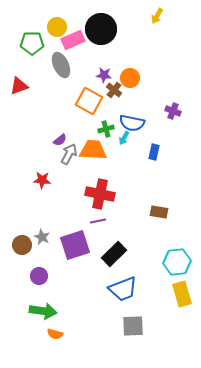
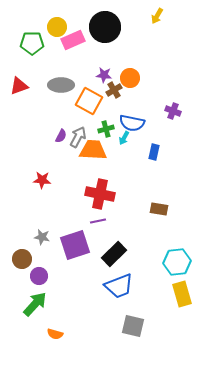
black circle: moved 4 px right, 2 px up
gray ellipse: moved 20 px down; rotated 65 degrees counterclockwise
brown cross: rotated 21 degrees clockwise
purple semicircle: moved 1 px right, 4 px up; rotated 24 degrees counterclockwise
gray arrow: moved 9 px right, 17 px up
brown rectangle: moved 3 px up
gray star: rotated 14 degrees counterclockwise
brown circle: moved 14 px down
blue trapezoid: moved 4 px left, 3 px up
green arrow: moved 8 px left, 7 px up; rotated 56 degrees counterclockwise
gray square: rotated 15 degrees clockwise
